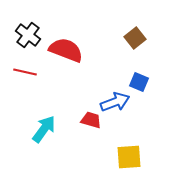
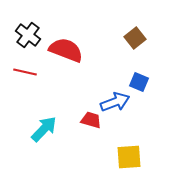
cyan arrow: rotated 8 degrees clockwise
